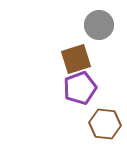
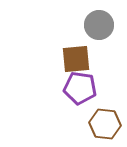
brown square: rotated 12 degrees clockwise
purple pentagon: rotated 28 degrees clockwise
